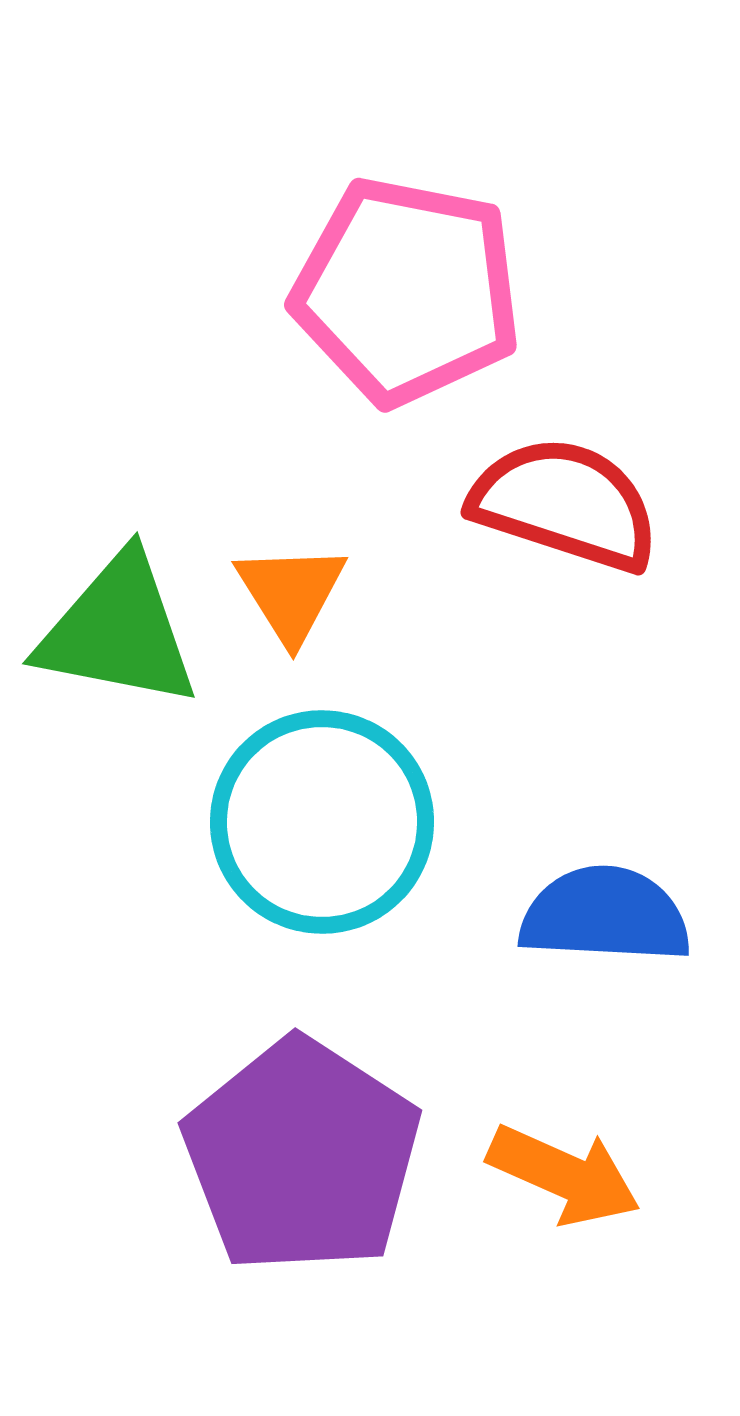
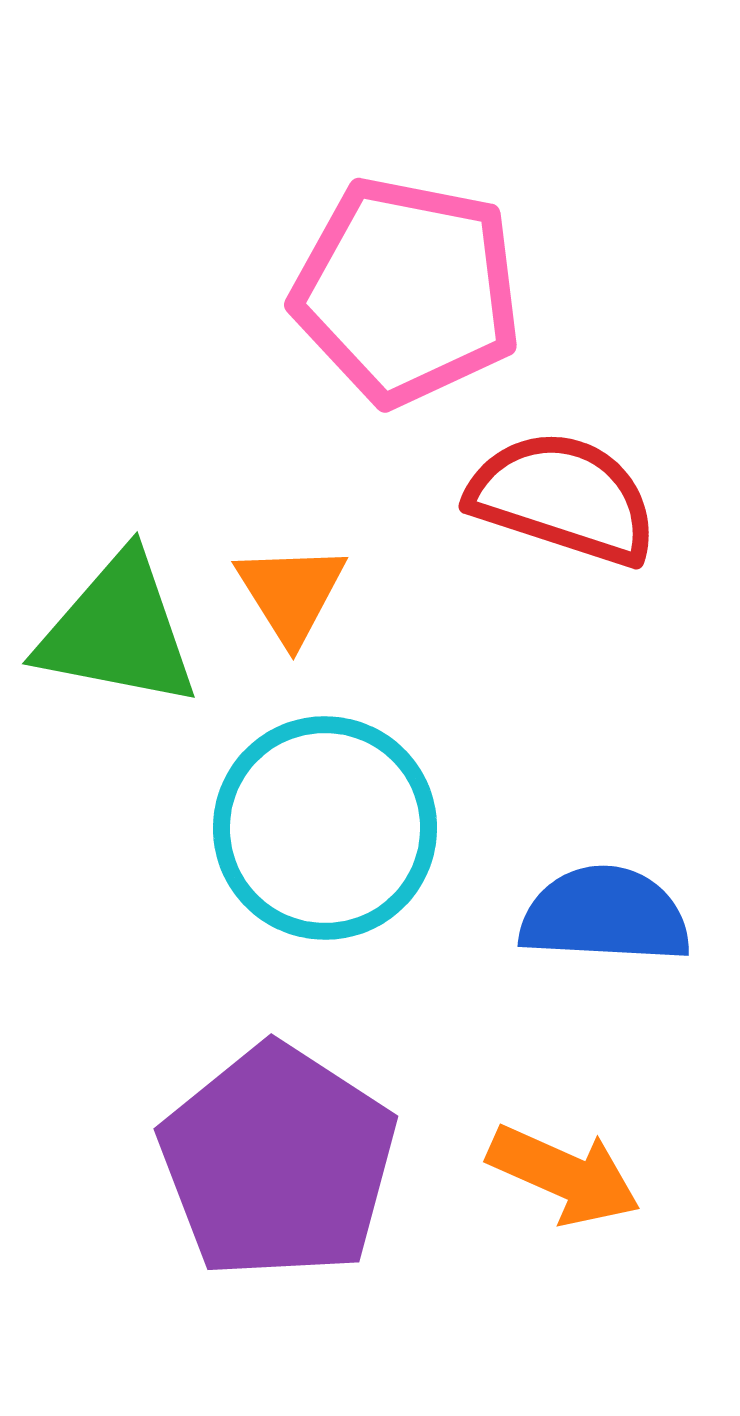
red semicircle: moved 2 px left, 6 px up
cyan circle: moved 3 px right, 6 px down
purple pentagon: moved 24 px left, 6 px down
